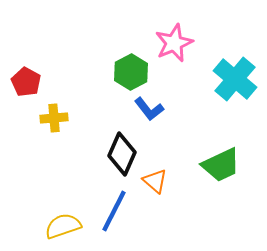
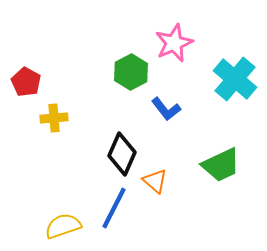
blue L-shape: moved 17 px right
blue line: moved 3 px up
